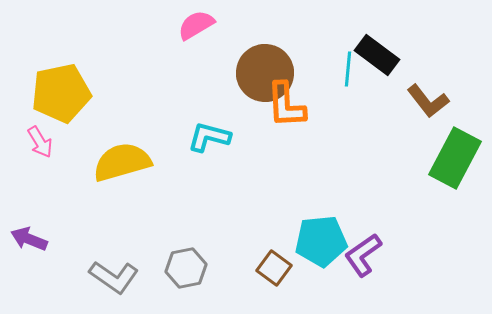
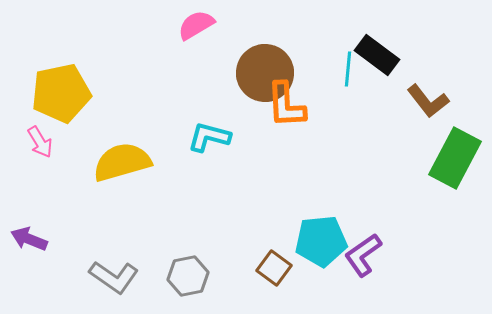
gray hexagon: moved 2 px right, 8 px down
